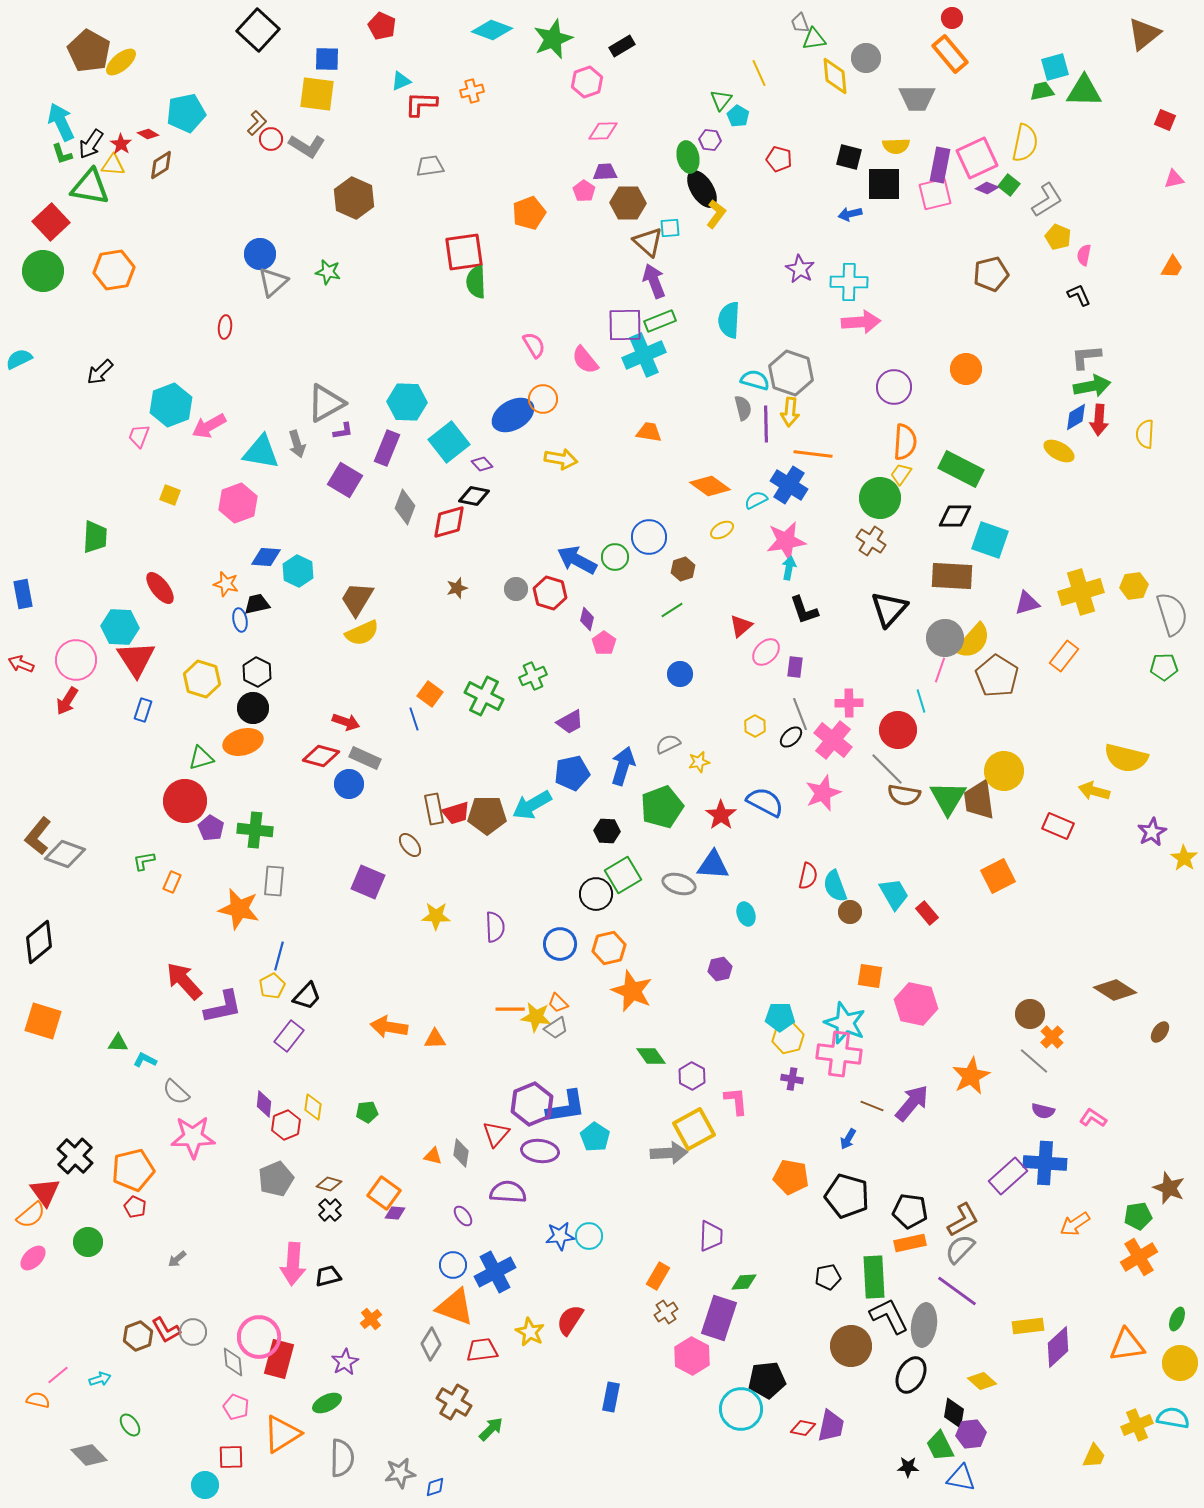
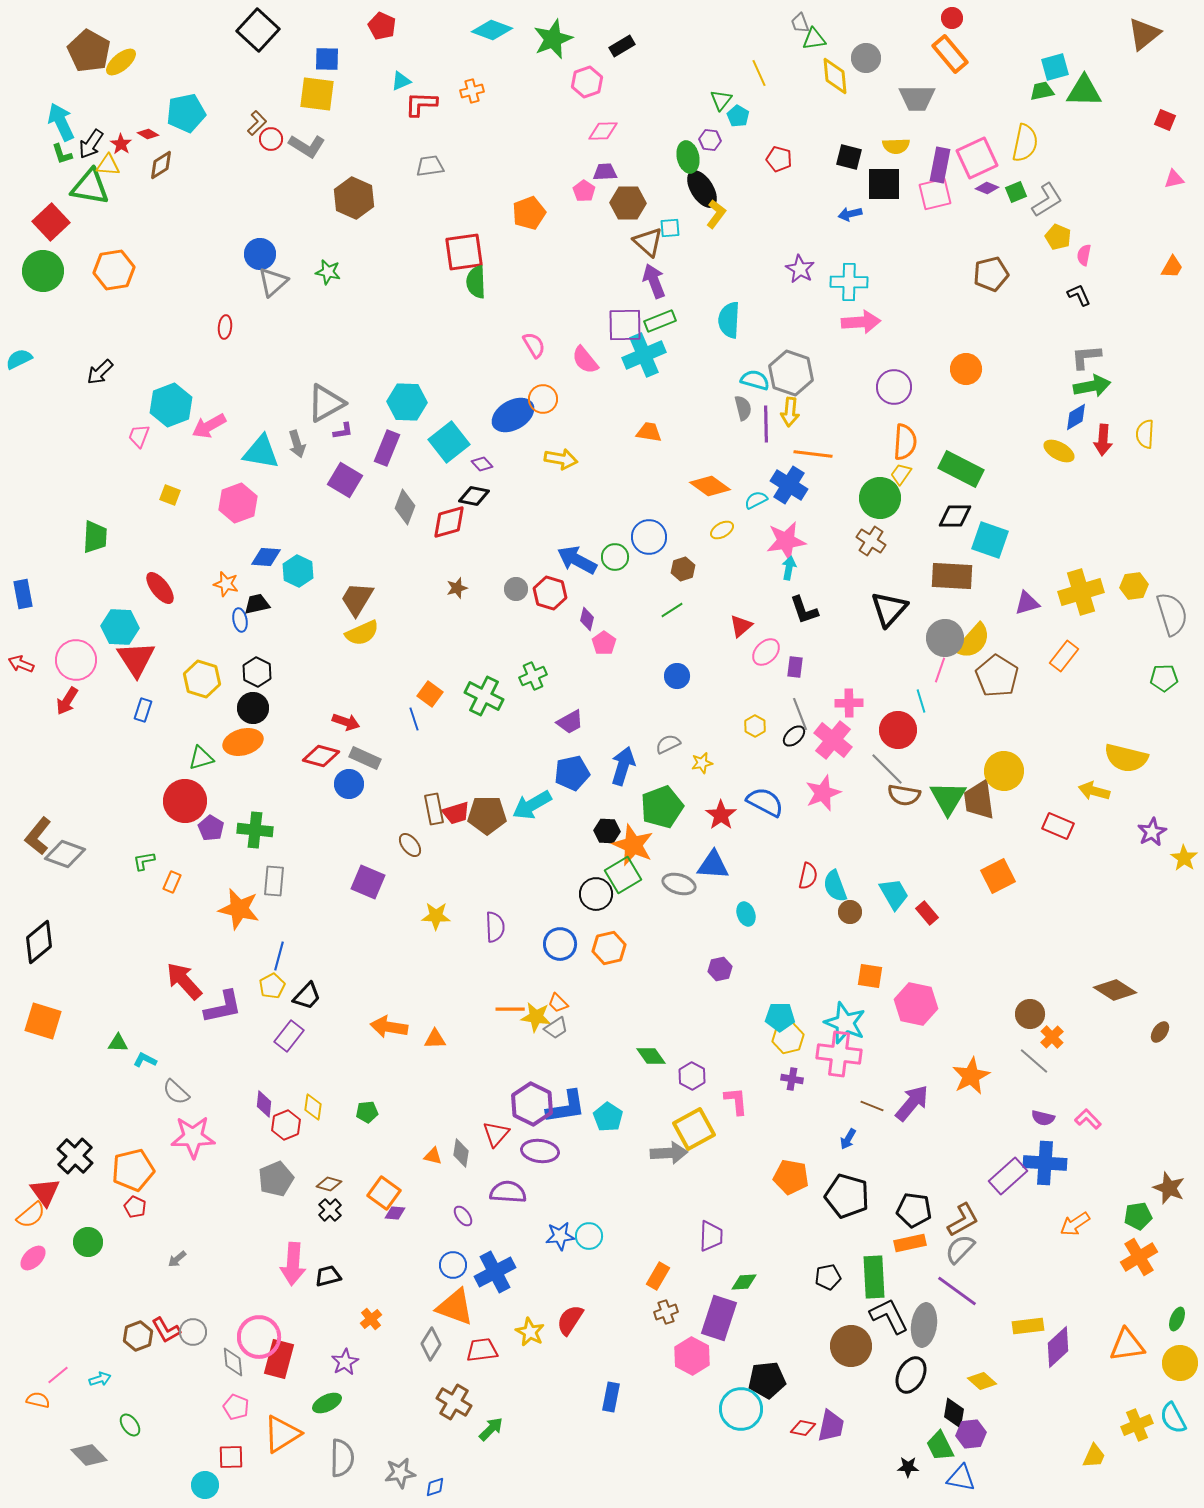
yellow triangle at (113, 165): moved 5 px left
green square at (1009, 185): moved 7 px right, 7 px down; rotated 30 degrees clockwise
red arrow at (1099, 420): moved 4 px right, 20 px down
green pentagon at (1164, 667): moved 11 px down
blue circle at (680, 674): moved 3 px left, 2 px down
black ellipse at (791, 737): moved 3 px right, 1 px up
yellow star at (699, 762): moved 3 px right, 1 px down
orange star at (632, 991): moved 1 px right, 146 px up
purple hexagon at (532, 1104): rotated 12 degrees counterclockwise
purple semicircle at (1043, 1111): moved 7 px down
pink L-shape at (1093, 1118): moved 5 px left, 1 px down; rotated 12 degrees clockwise
cyan pentagon at (595, 1137): moved 13 px right, 20 px up
black pentagon at (910, 1211): moved 4 px right, 1 px up
brown cross at (666, 1312): rotated 15 degrees clockwise
cyan semicircle at (1173, 1418): rotated 128 degrees counterclockwise
